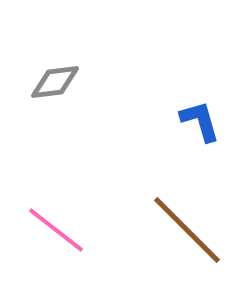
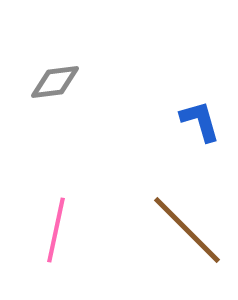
pink line: rotated 64 degrees clockwise
